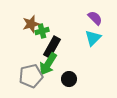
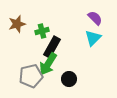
brown star: moved 14 px left
